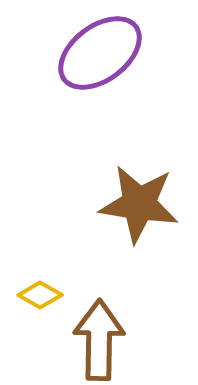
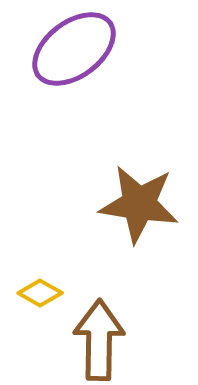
purple ellipse: moved 26 px left, 4 px up
yellow diamond: moved 2 px up
